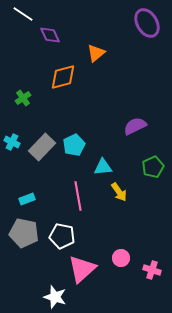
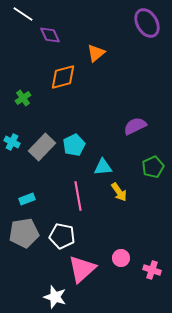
gray pentagon: rotated 20 degrees counterclockwise
